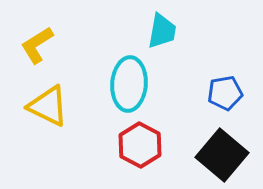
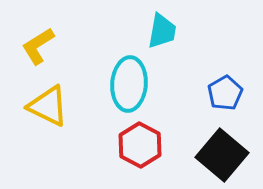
yellow L-shape: moved 1 px right, 1 px down
blue pentagon: rotated 20 degrees counterclockwise
